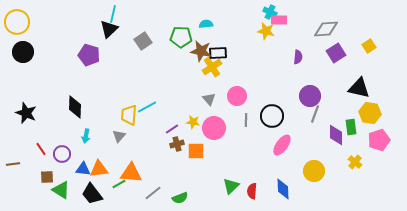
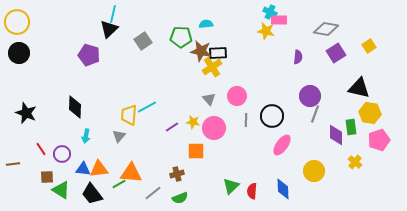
gray diamond at (326, 29): rotated 15 degrees clockwise
black circle at (23, 52): moved 4 px left, 1 px down
purple line at (172, 129): moved 2 px up
brown cross at (177, 144): moved 30 px down
